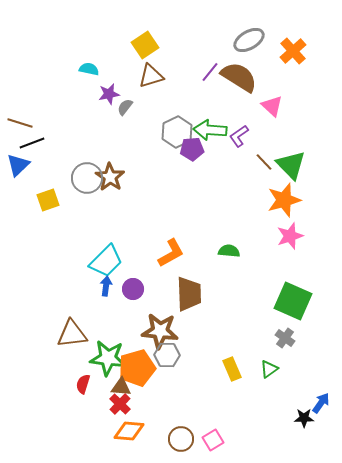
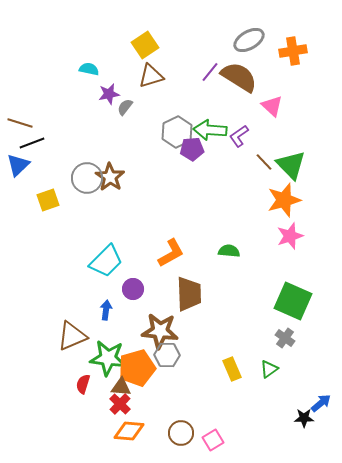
orange cross at (293, 51): rotated 32 degrees clockwise
blue arrow at (106, 286): moved 24 px down
brown triangle at (72, 334): moved 2 px down; rotated 16 degrees counterclockwise
blue arrow at (321, 403): rotated 15 degrees clockwise
brown circle at (181, 439): moved 6 px up
